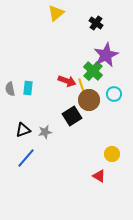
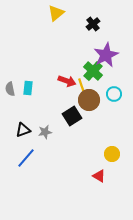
black cross: moved 3 px left, 1 px down; rotated 16 degrees clockwise
